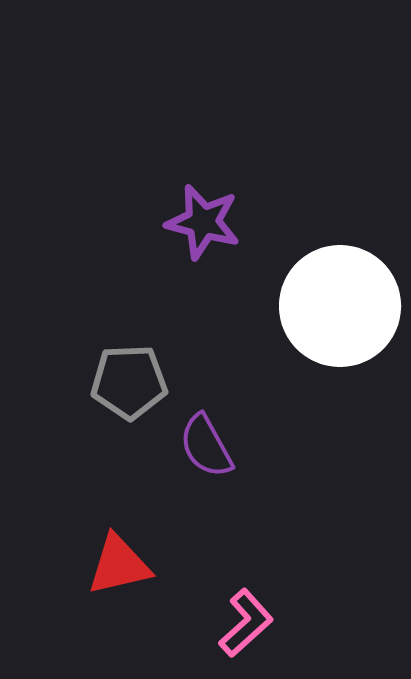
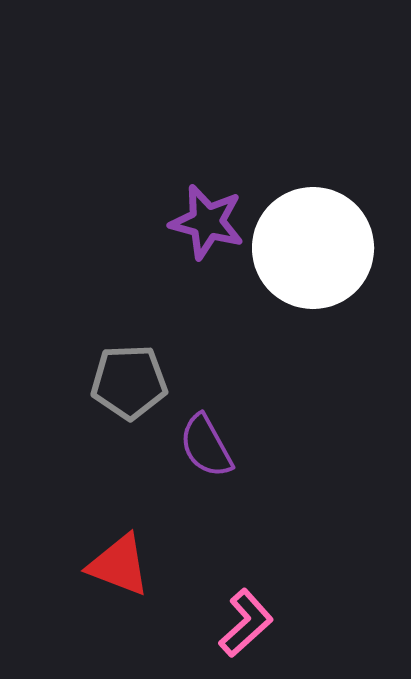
purple star: moved 4 px right
white circle: moved 27 px left, 58 px up
red triangle: rotated 34 degrees clockwise
